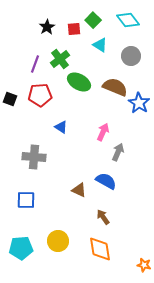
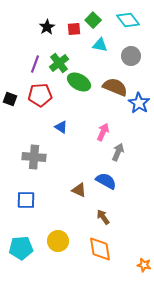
cyan triangle: rotated 21 degrees counterclockwise
green cross: moved 1 px left, 4 px down
